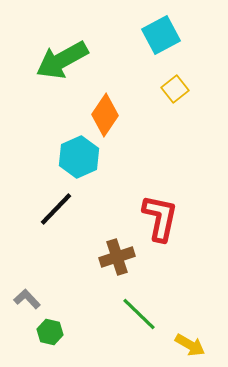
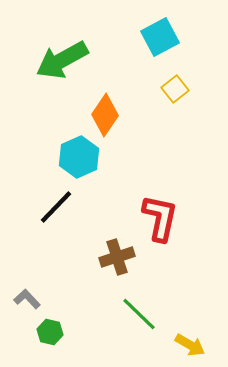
cyan square: moved 1 px left, 2 px down
black line: moved 2 px up
